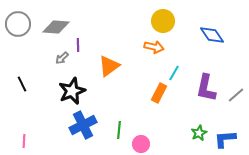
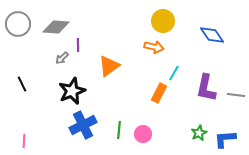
gray line: rotated 48 degrees clockwise
pink circle: moved 2 px right, 10 px up
